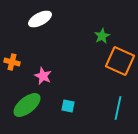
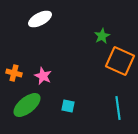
orange cross: moved 2 px right, 11 px down
cyan line: rotated 20 degrees counterclockwise
